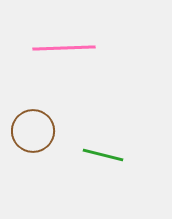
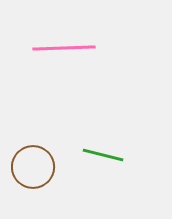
brown circle: moved 36 px down
